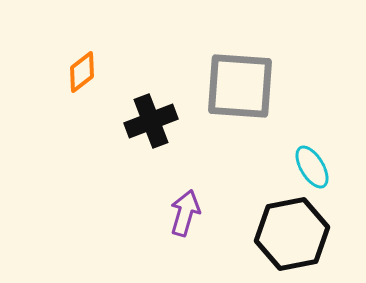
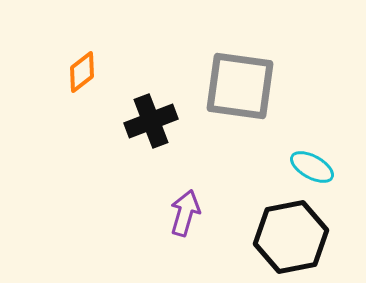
gray square: rotated 4 degrees clockwise
cyan ellipse: rotated 30 degrees counterclockwise
black hexagon: moved 1 px left, 3 px down
